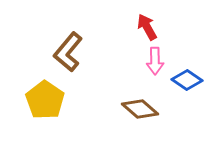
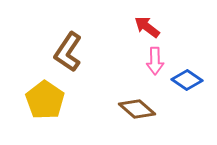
red arrow: rotated 24 degrees counterclockwise
brown L-shape: rotated 6 degrees counterclockwise
brown diamond: moved 3 px left
